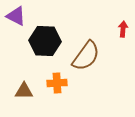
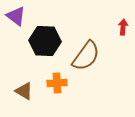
purple triangle: rotated 10 degrees clockwise
red arrow: moved 2 px up
brown triangle: rotated 30 degrees clockwise
